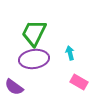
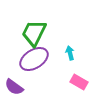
purple ellipse: rotated 24 degrees counterclockwise
